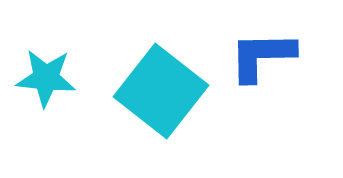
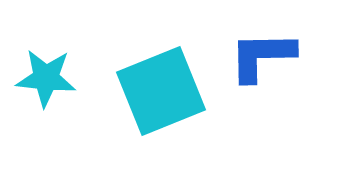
cyan square: rotated 30 degrees clockwise
